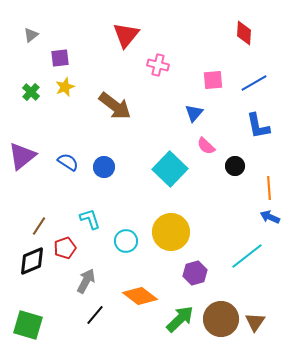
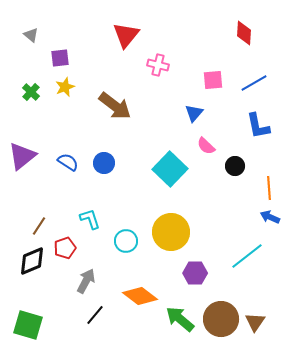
gray triangle: rotated 42 degrees counterclockwise
blue circle: moved 4 px up
purple hexagon: rotated 15 degrees clockwise
green arrow: rotated 96 degrees counterclockwise
